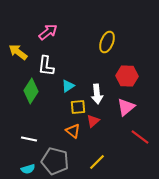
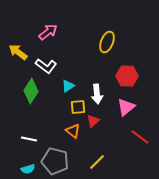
white L-shape: rotated 60 degrees counterclockwise
